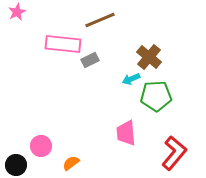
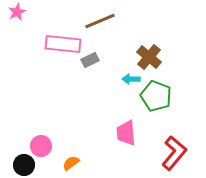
brown line: moved 1 px down
cyan arrow: rotated 24 degrees clockwise
green pentagon: rotated 24 degrees clockwise
black circle: moved 8 px right
